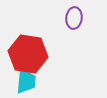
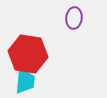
cyan trapezoid: moved 1 px left
